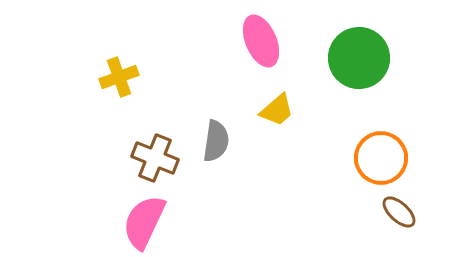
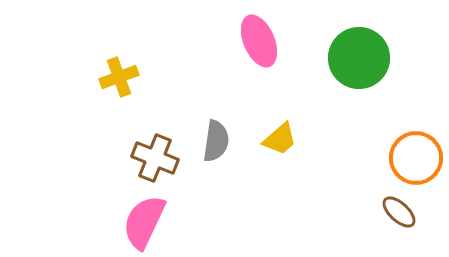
pink ellipse: moved 2 px left
yellow trapezoid: moved 3 px right, 29 px down
orange circle: moved 35 px right
